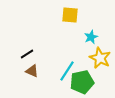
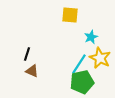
black line: rotated 40 degrees counterclockwise
cyan line: moved 12 px right, 7 px up
